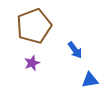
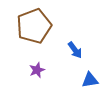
purple star: moved 5 px right, 7 px down
